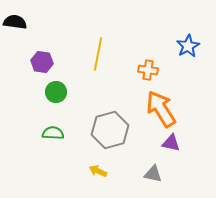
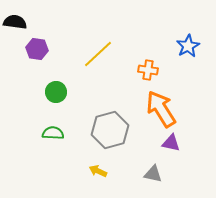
yellow line: rotated 36 degrees clockwise
purple hexagon: moved 5 px left, 13 px up
